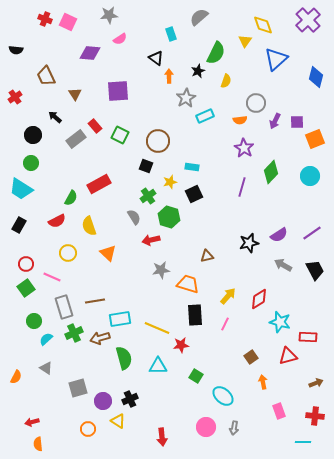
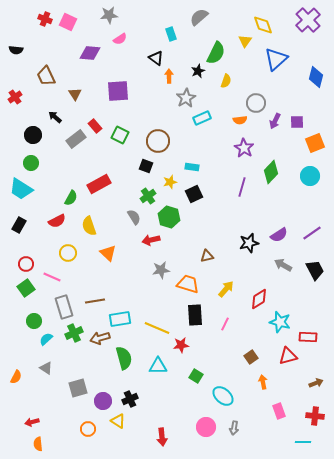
cyan rectangle at (205, 116): moved 3 px left, 2 px down
orange square at (315, 139): moved 4 px down
yellow arrow at (228, 296): moved 2 px left, 7 px up
